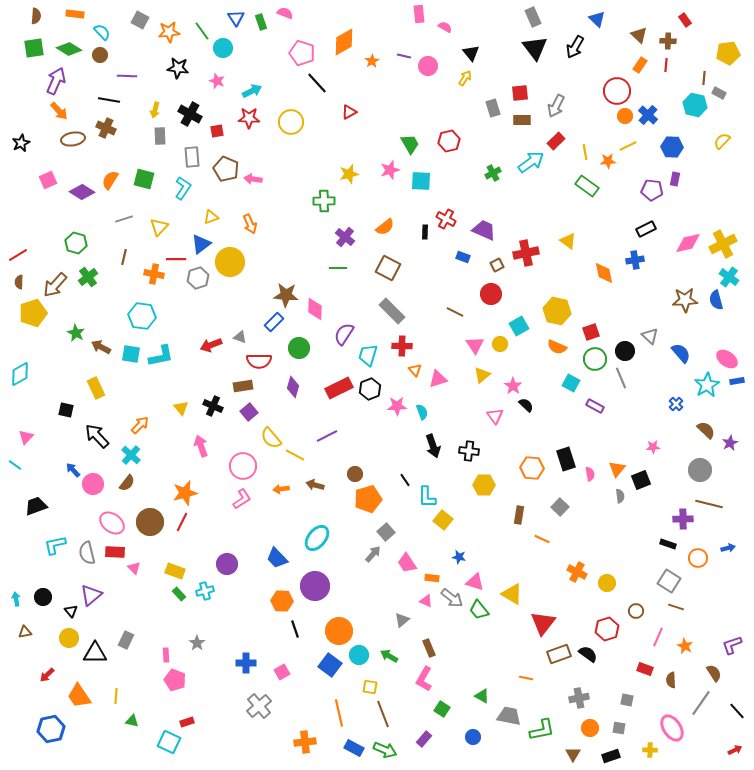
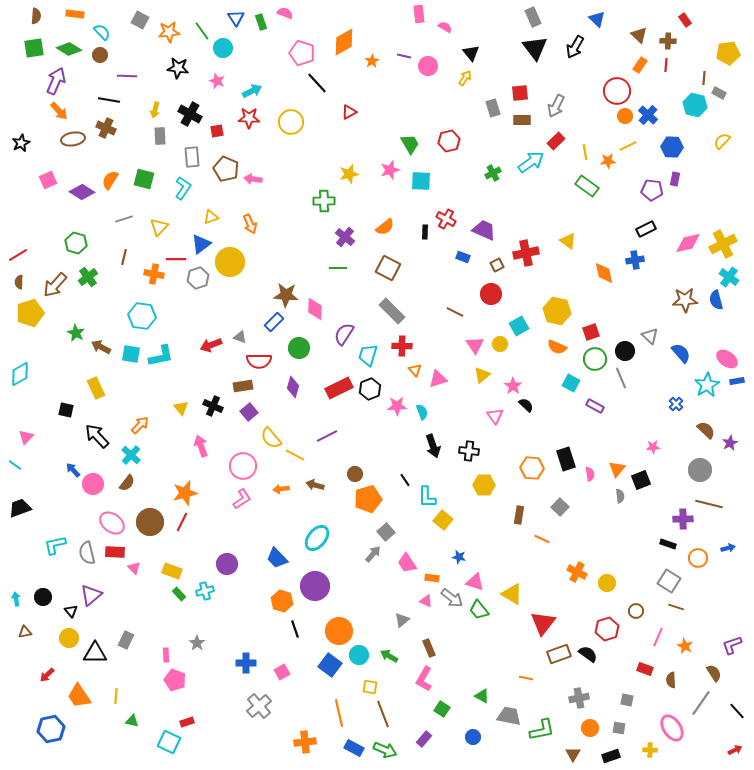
yellow pentagon at (33, 313): moved 3 px left
black trapezoid at (36, 506): moved 16 px left, 2 px down
yellow rectangle at (175, 571): moved 3 px left
orange hexagon at (282, 601): rotated 15 degrees clockwise
